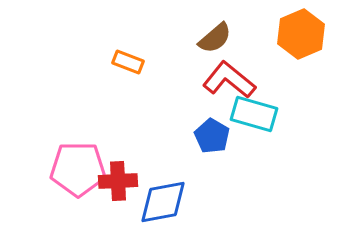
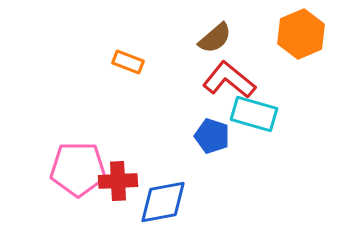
blue pentagon: rotated 12 degrees counterclockwise
